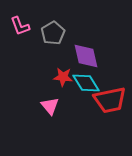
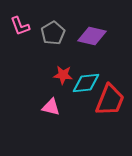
purple diamond: moved 6 px right, 20 px up; rotated 64 degrees counterclockwise
red star: moved 2 px up
cyan diamond: rotated 64 degrees counterclockwise
red trapezoid: rotated 56 degrees counterclockwise
pink triangle: moved 1 px right, 1 px down; rotated 36 degrees counterclockwise
